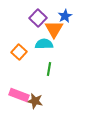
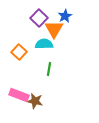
purple square: moved 1 px right
